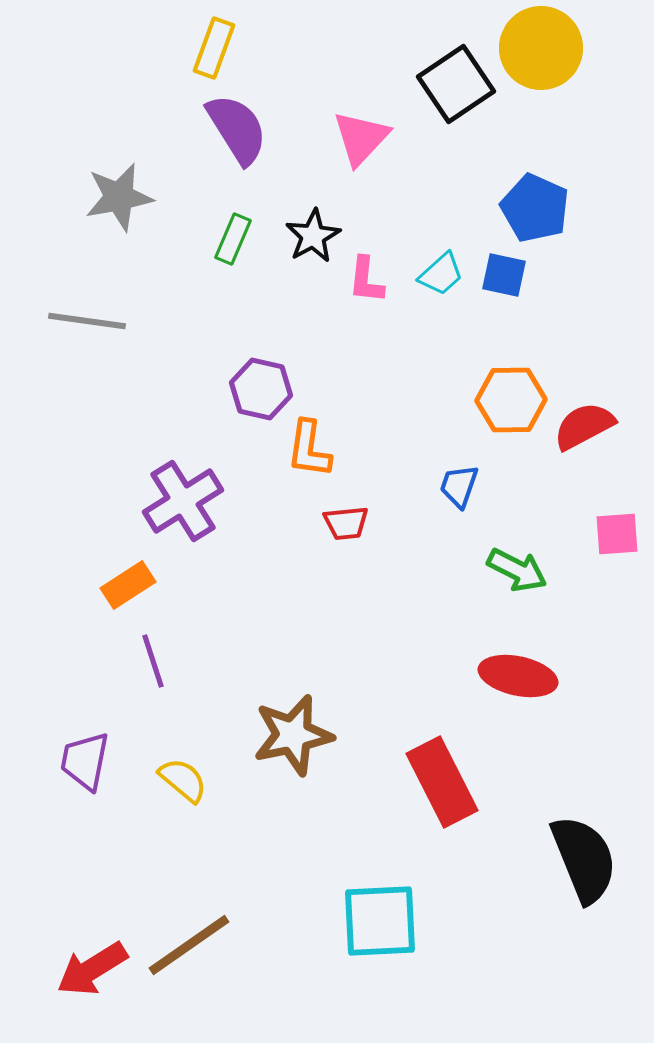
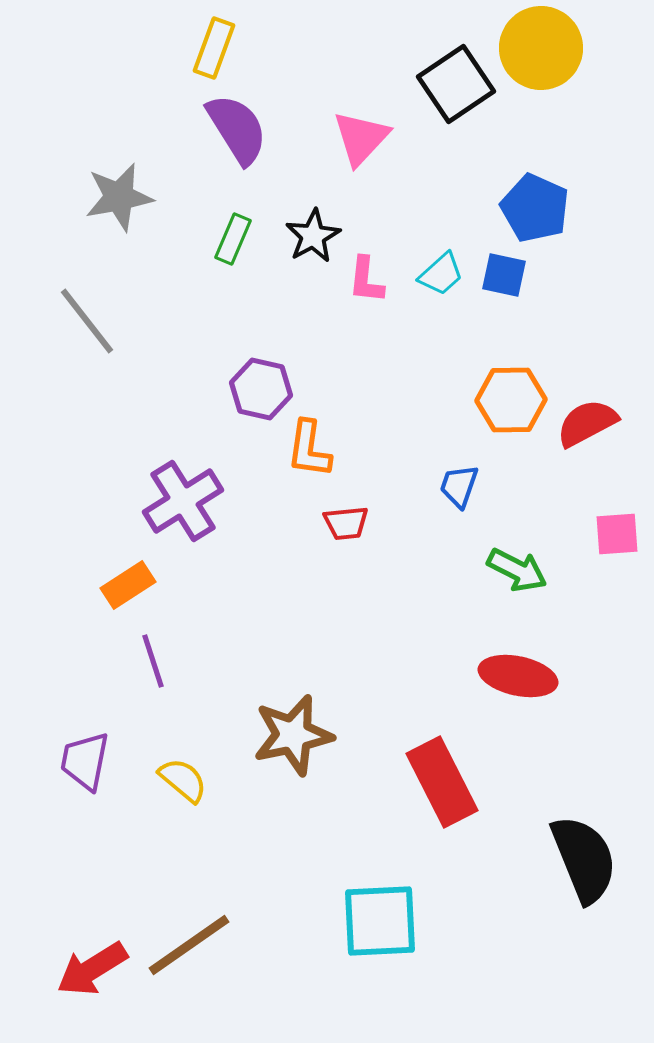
gray line: rotated 44 degrees clockwise
red semicircle: moved 3 px right, 3 px up
